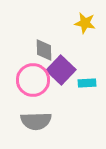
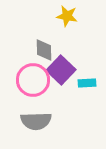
yellow star: moved 18 px left, 7 px up
